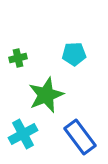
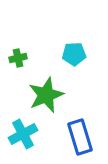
blue rectangle: rotated 20 degrees clockwise
